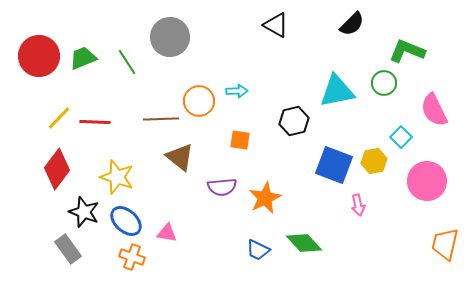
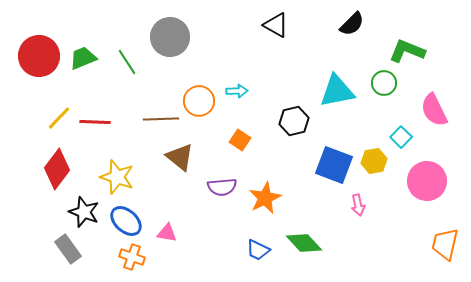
orange square: rotated 25 degrees clockwise
